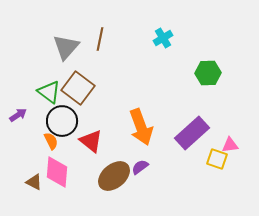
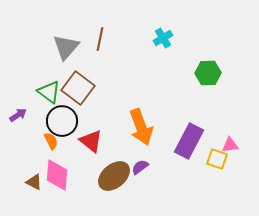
purple rectangle: moved 3 px left, 8 px down; rotated 20 degrees counterclockwise
pink diamond: moved 3 px down
